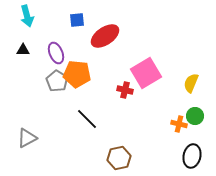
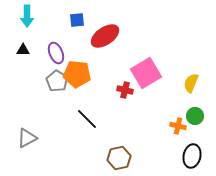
cyan arrow: rotated 15 degrees clockwise
orange cross: moved 1 px left, 2 px down
